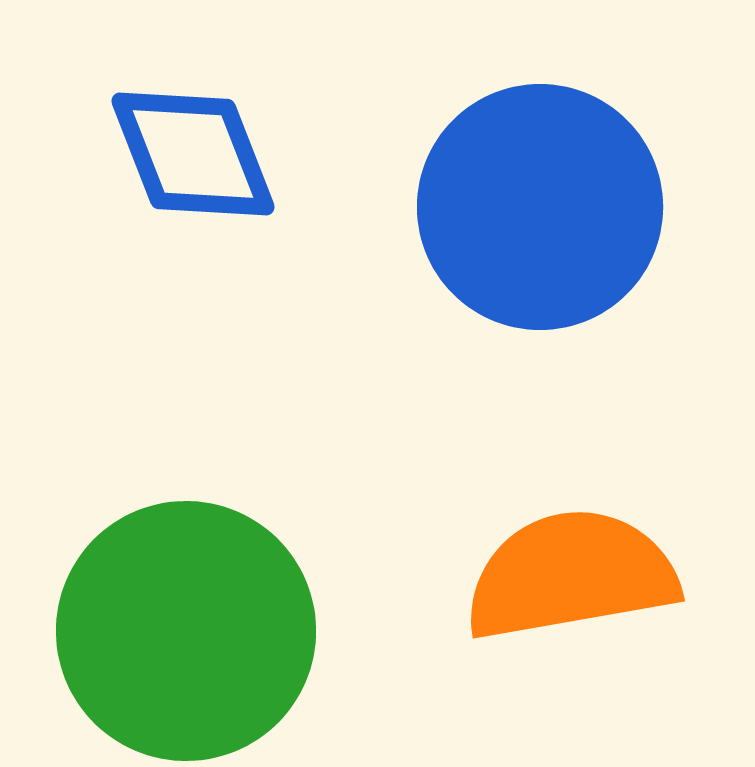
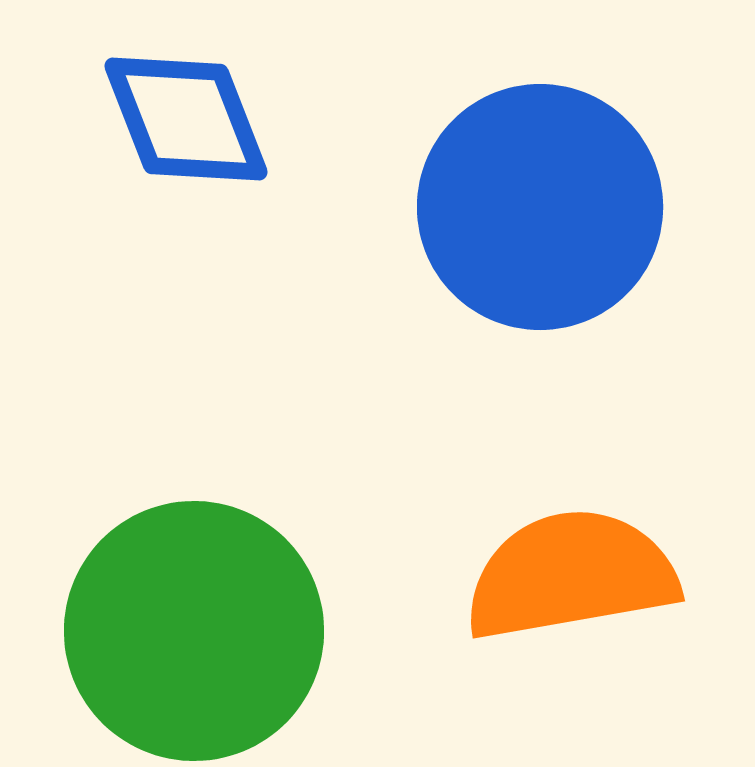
blue diamond: moved 7 px left, 35 px up
green circle: moved 8 px right
